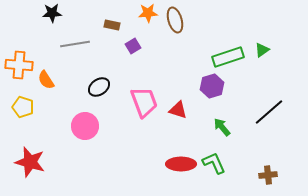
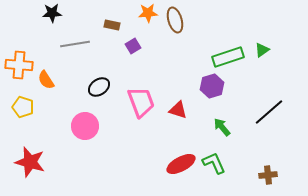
pink trapezoid: moved 3 px left
red ellipse: rotated 28 degrees counterclockwise
